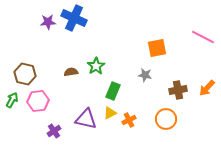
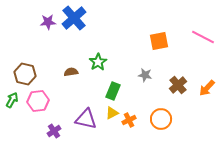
blue cross: rotated 25 degrees clockwise
orange square: moved 2 px right, 7 px up
green star: moved 2 px right, 4 px up
brown cross: moved 5 px up; rotated 30 degrees counterclockwise
yellow triangle: moved 2 px right
orange circle: moved 5 px left
